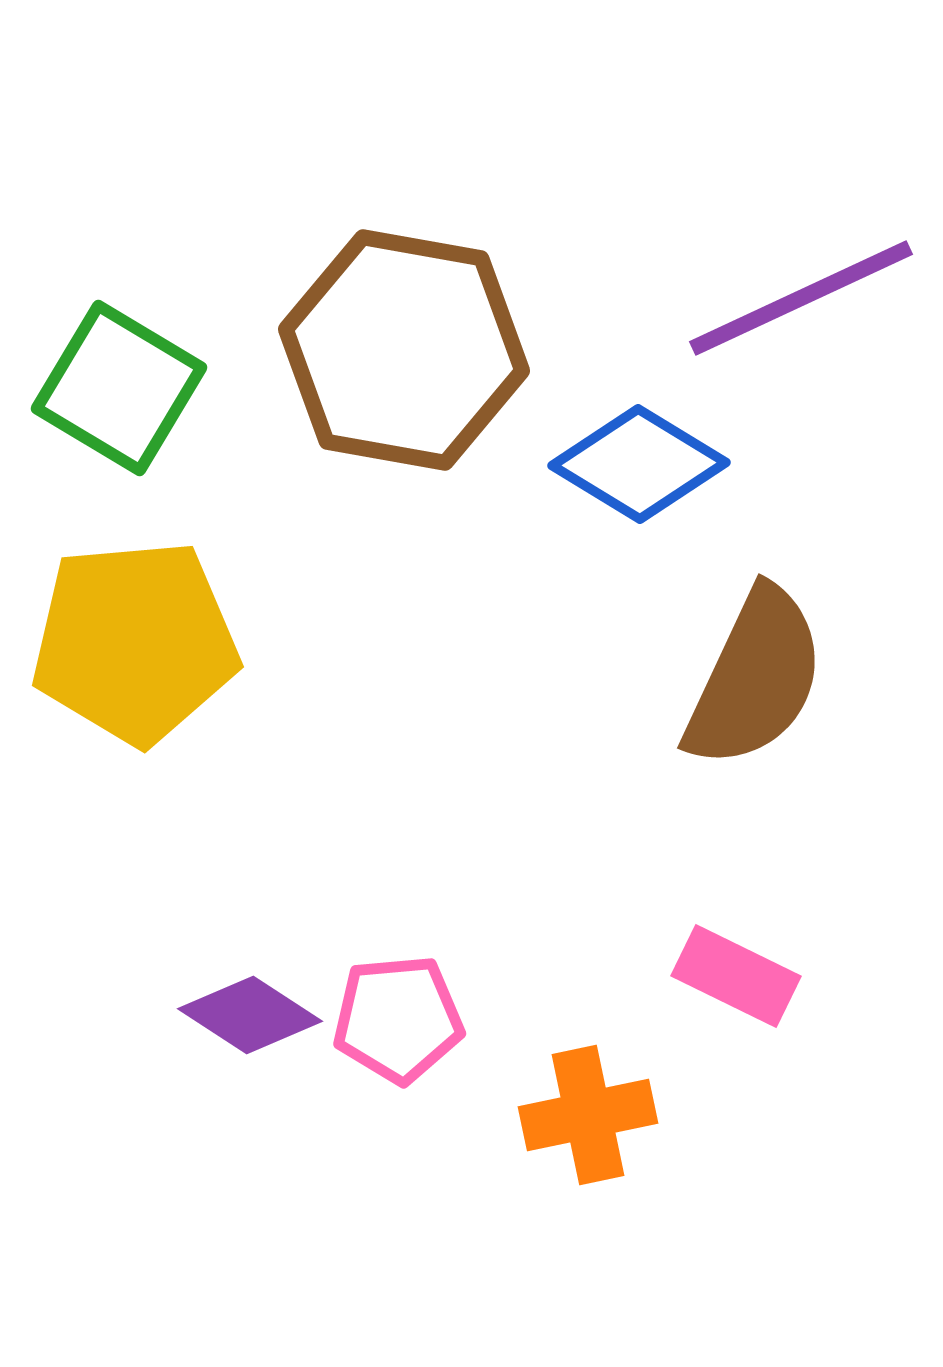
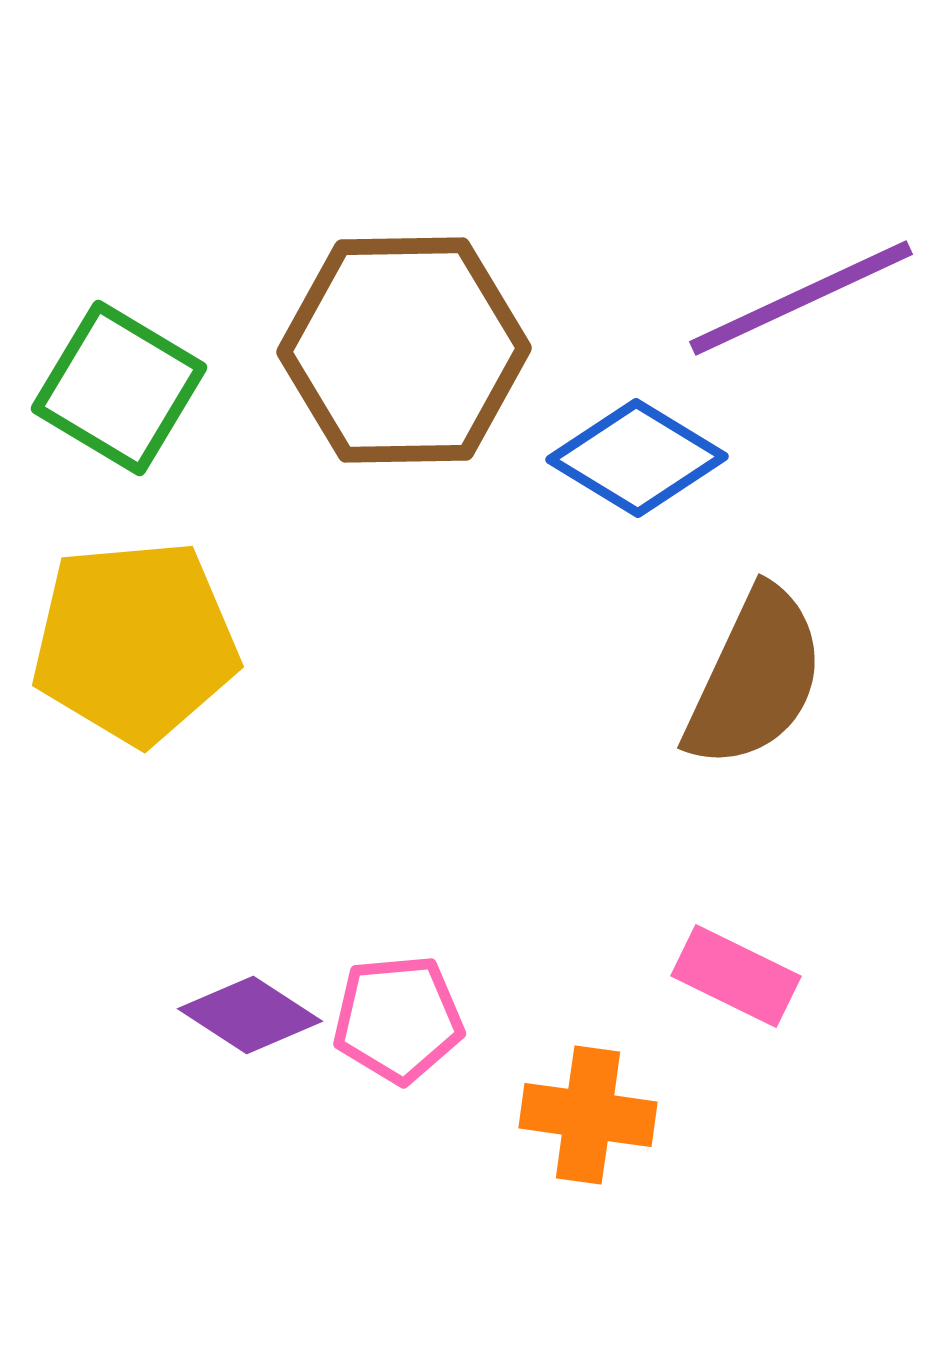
brown hexagon: rotated 11 degrees counterclockwise
blue diamond: moved 2 px left, 6 px up
orange cross: rotated 20 degrees clockwise
